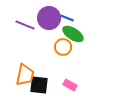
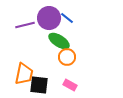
blue line: rotated 16 degrees clockwise
purple line: rotated 36 degrees counterclockwise
green ellipse: moved 14 px left, 7 px down
orange circle: moved 4 px right, 10 px down
orange trapezoid: moved 1 px left, 1 px up
